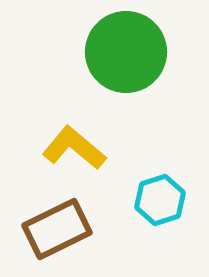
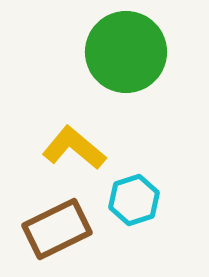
cyan hexagon: moved 26 px left
